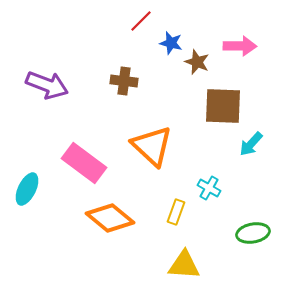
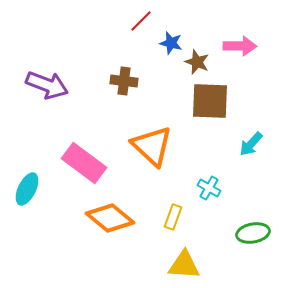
brown square: moved 13 px left, 5 px up
yellow rectangle: moved 3 px left, 5 px down
